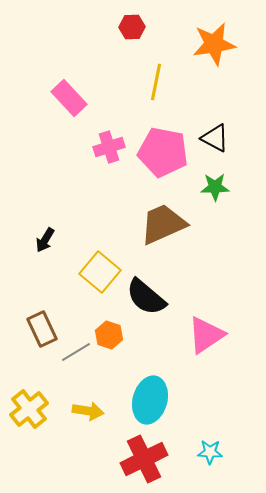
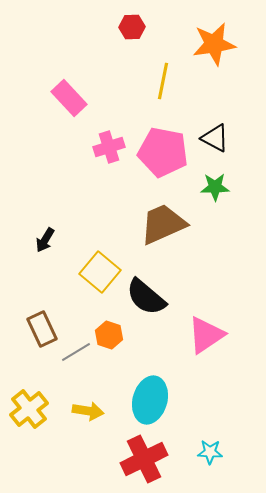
yellow line: moved 7 px right, 1 px up
